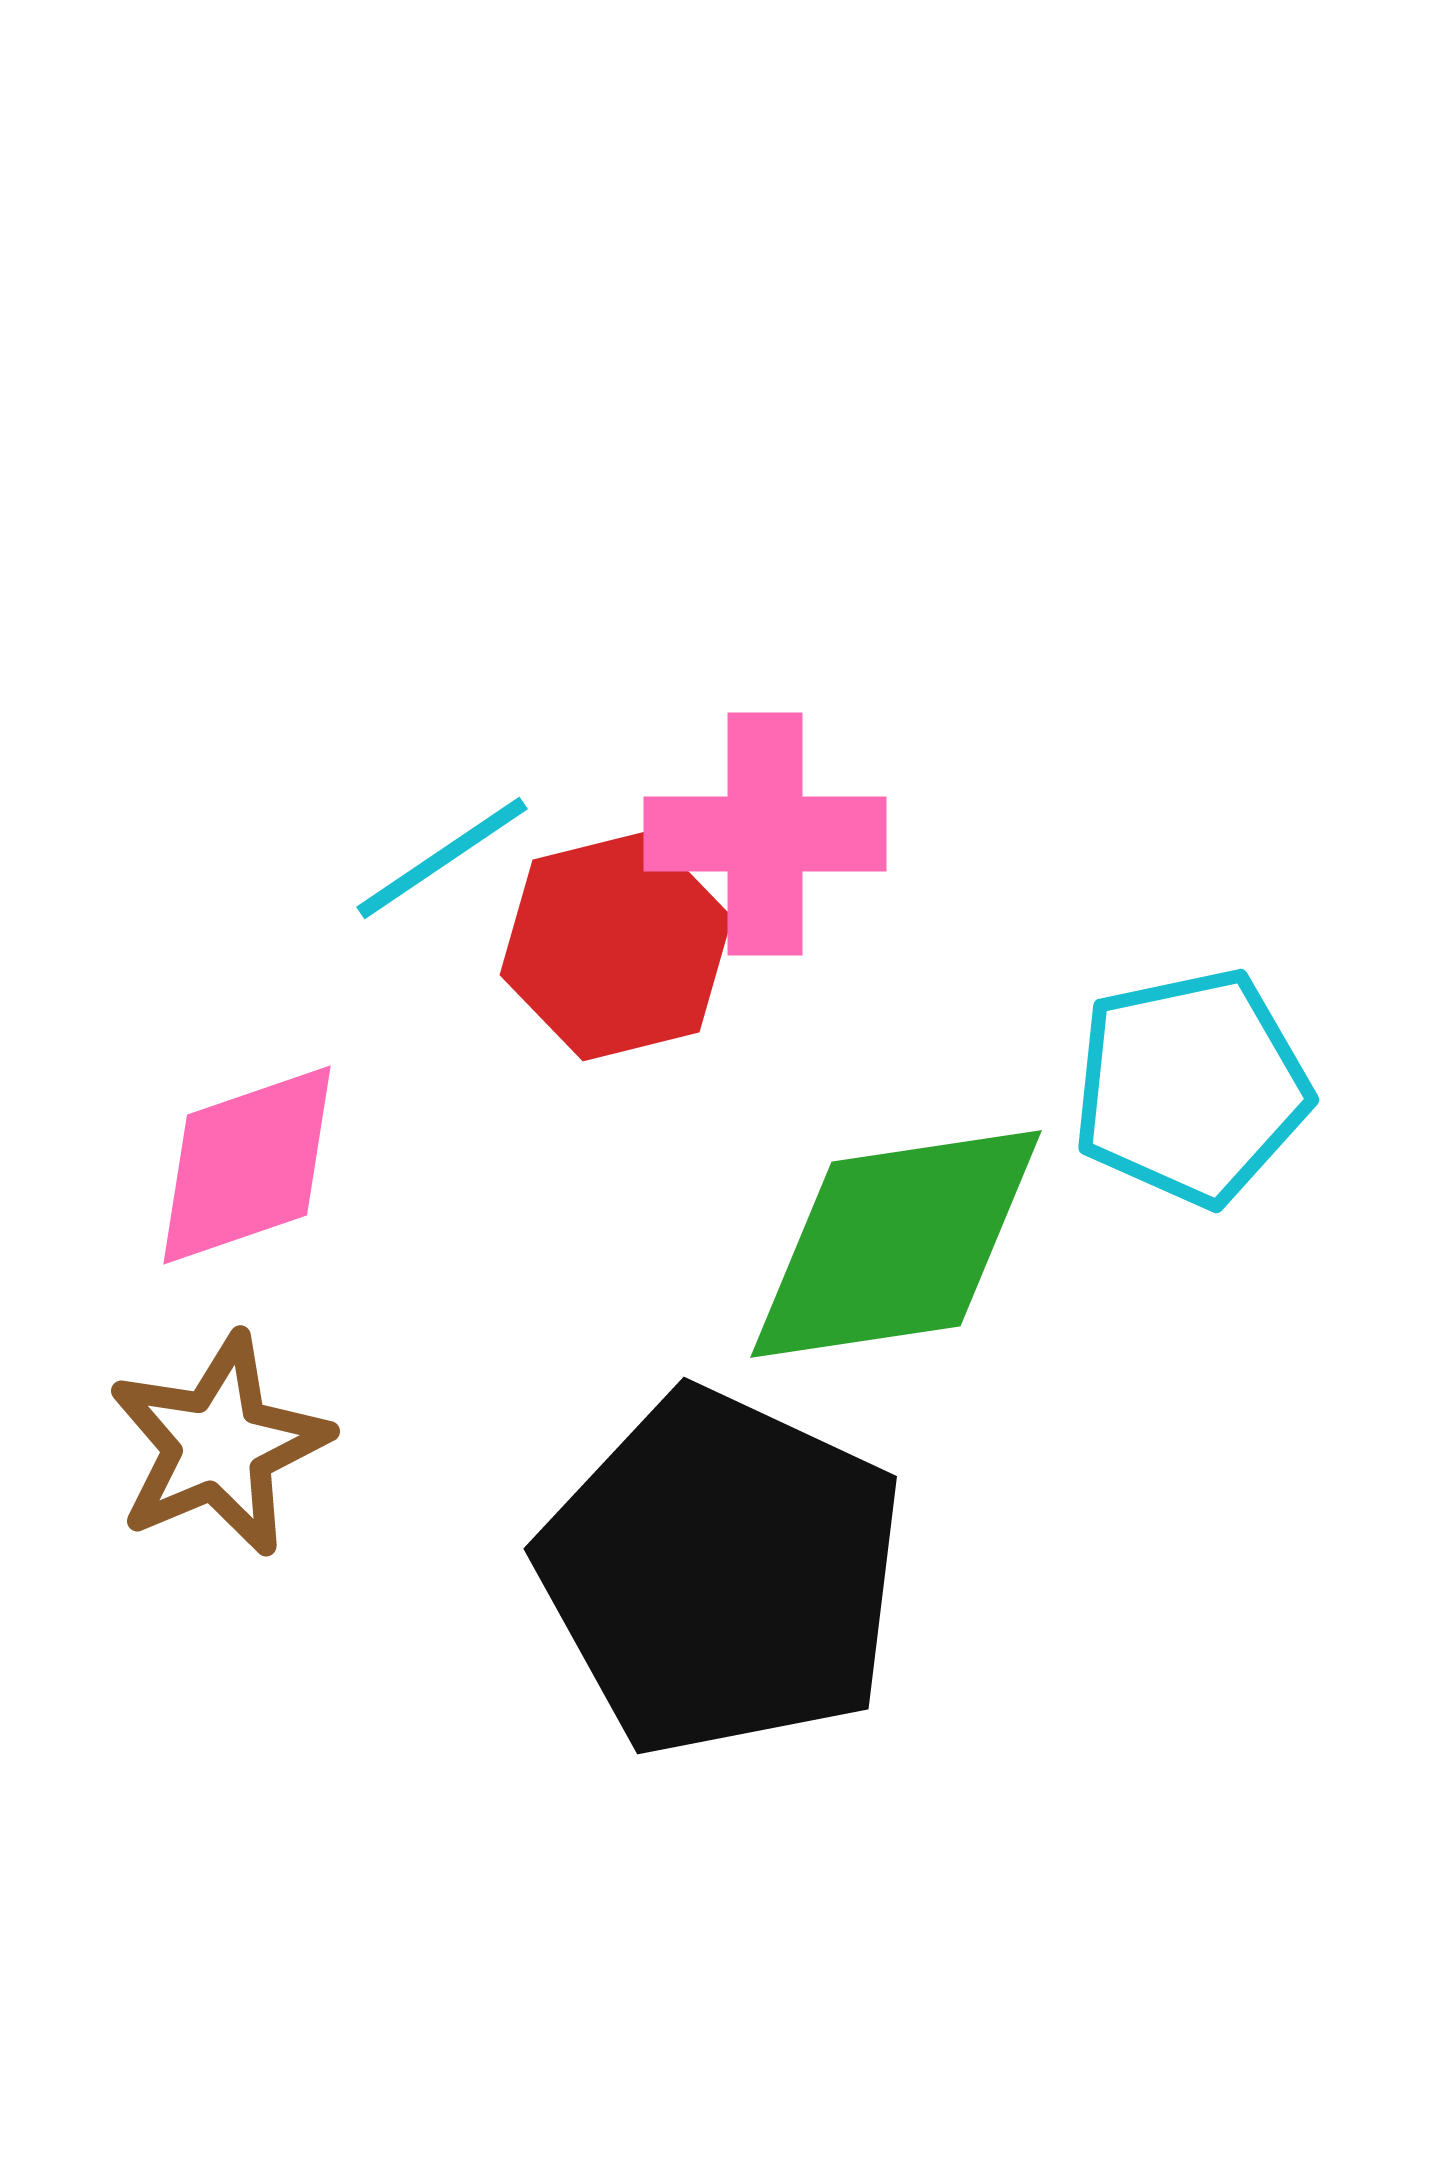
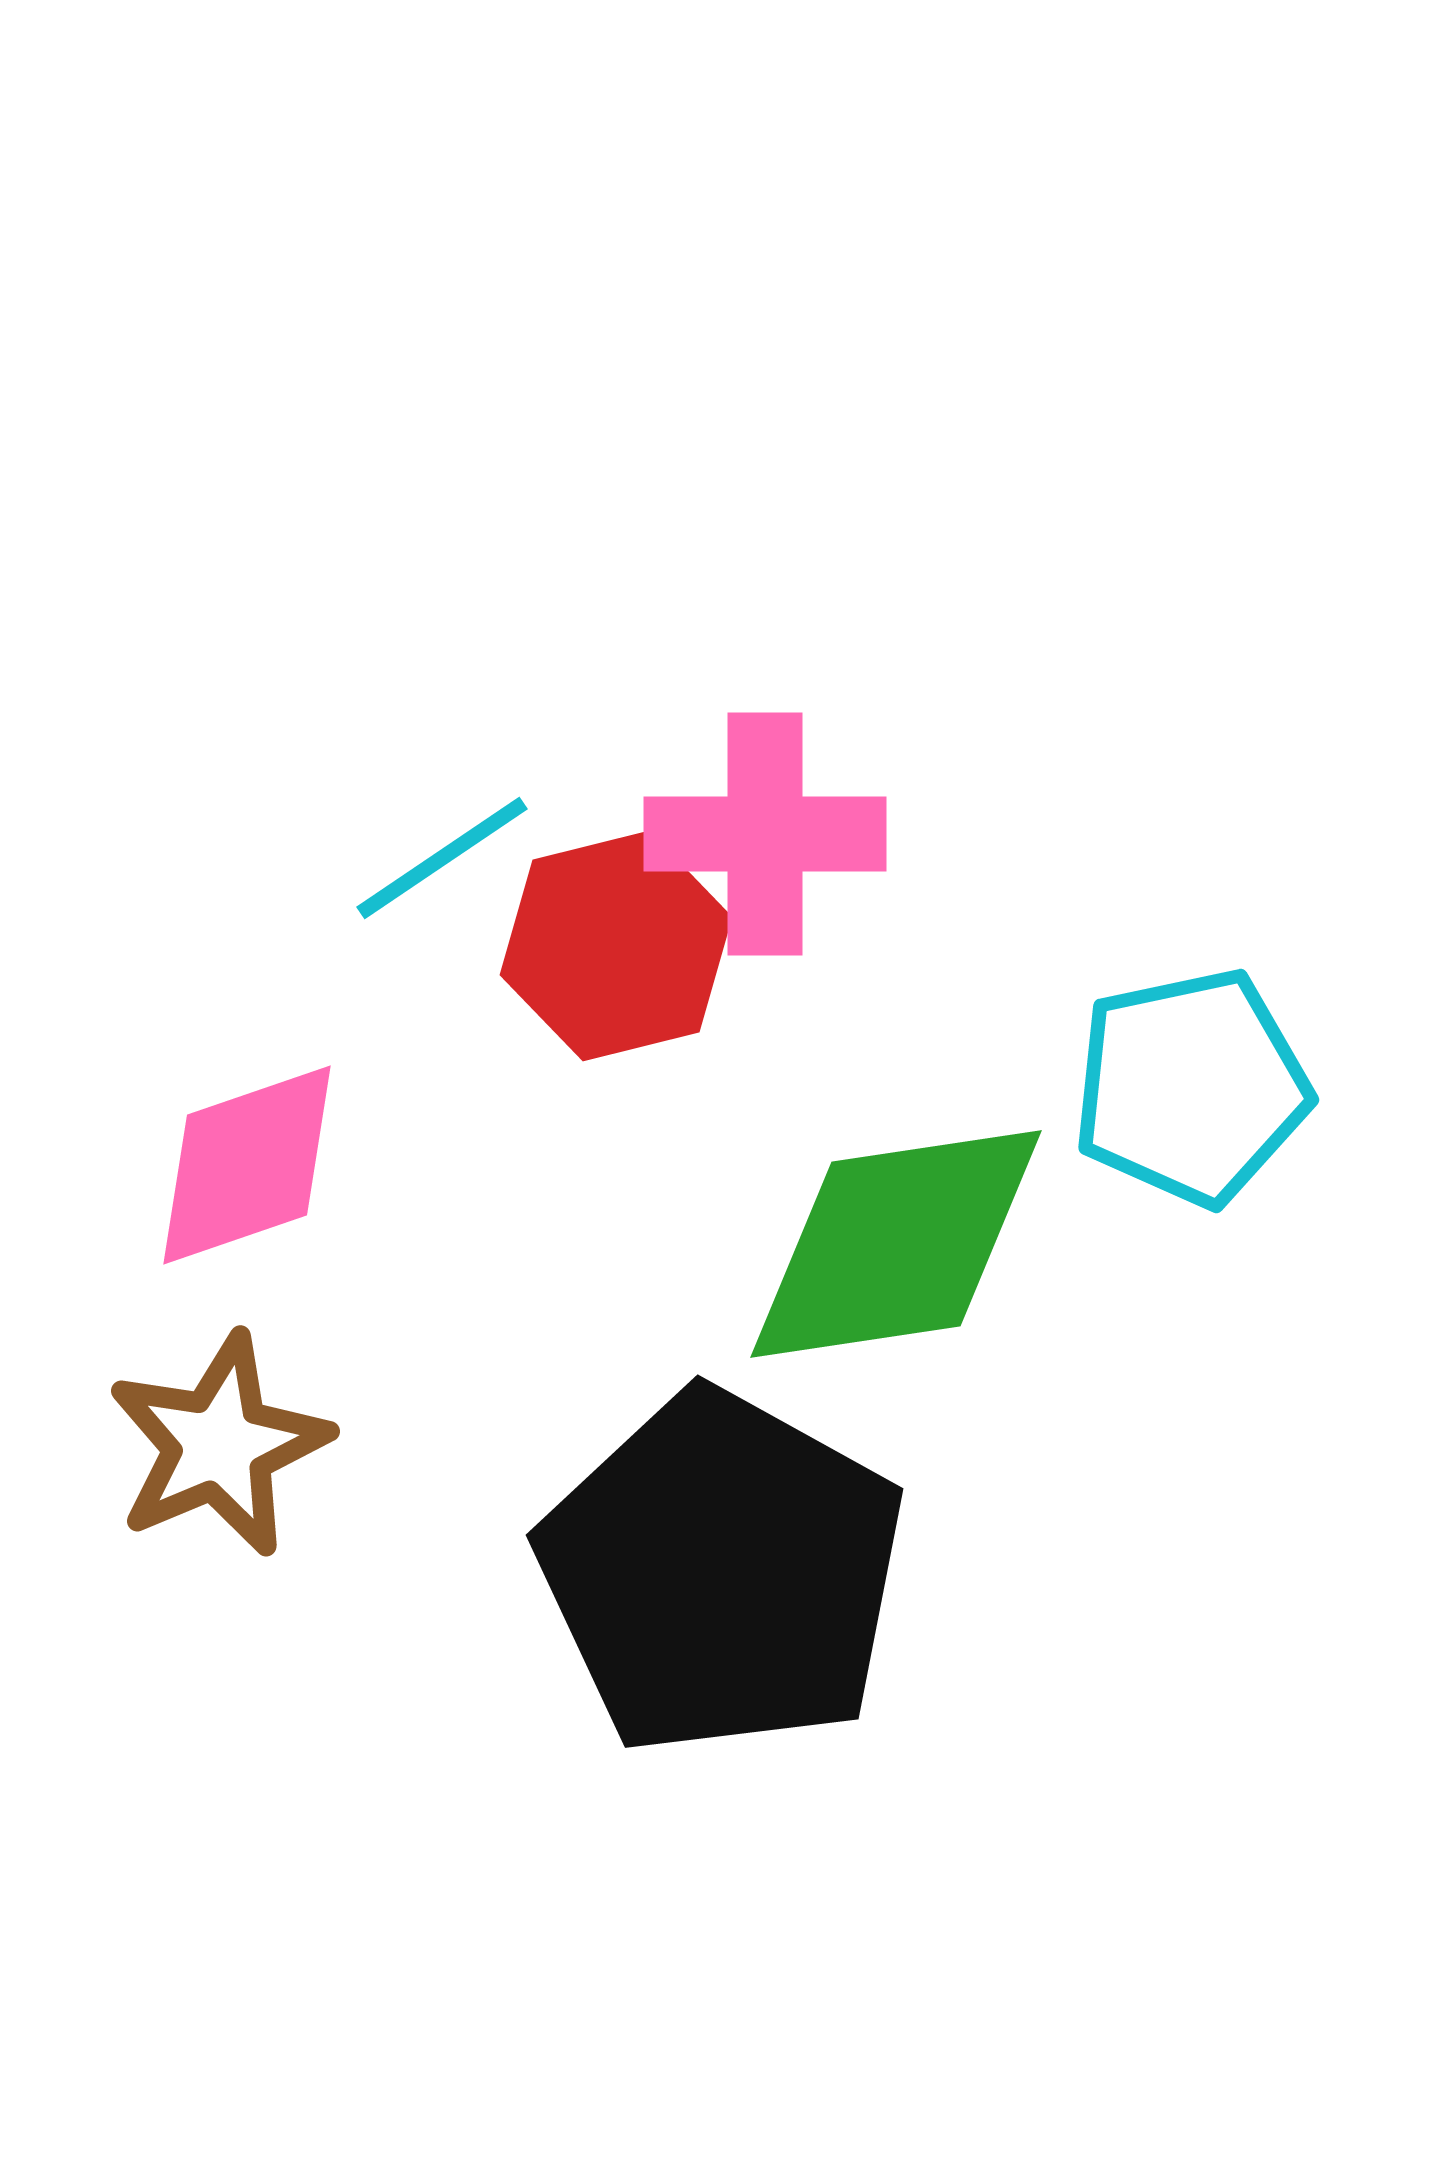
black pentagon: rotated 4 degrees clockwise
